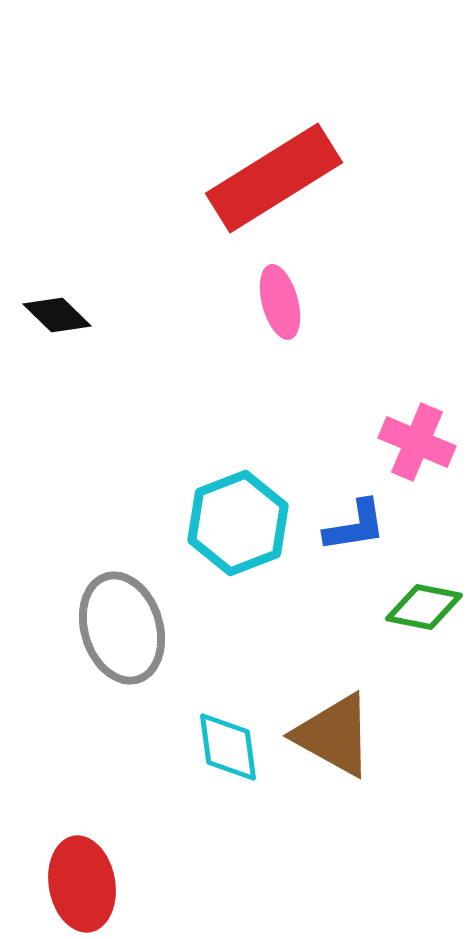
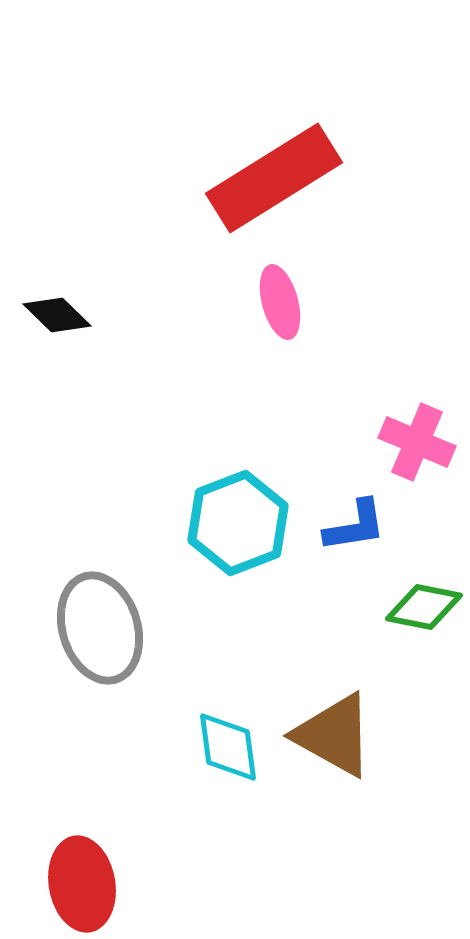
gray ellipse: moved 22 px left
